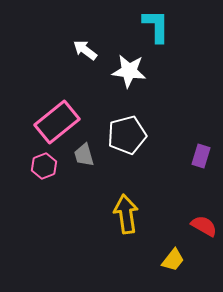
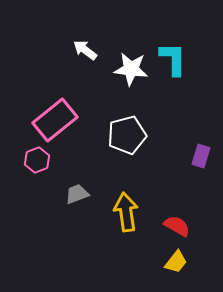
cyan L-shape: moved 17 px right, 33 px down
white star: moved 2 px right, 2 px up
pink rectangle: moved 2 px left, 2 px up
gray trapezoid: moved 7 px left, 39 px down; rotated 85 degrees clockwise
pink hexagon: moved 7 px left, 6 px up
yellow arrow: moved 2 px up
red semicircle: moved 27 px left
yellow trapezoid: moved 3 px right, 2 px down
